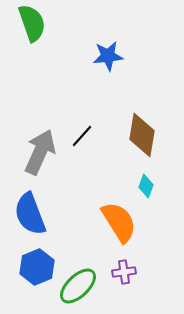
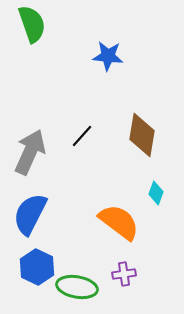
green semicircle: moved 1 px down
blue star: rotated 12 degrees clockwise
gray arrow: moved 10 px left
cyan diamond: moved 10 px right, 7 px down
blue semicircle: rotated 48 degrees clockwise
orange semicircle: rotated 21 degrees counterclockwise
blue hexagon: rotated 12 degrees counterclockwise
purple cross: moved 2 px down
green ellipse: moved 1 px left, 1 px down; rotated 54 degrees clockwise
